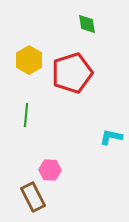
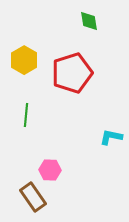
green diamond: moved 2 px right, 3 px up
yellow hexagon: moved 5 px left
brown rectangle: rotated 8 degrees counterclockwise
